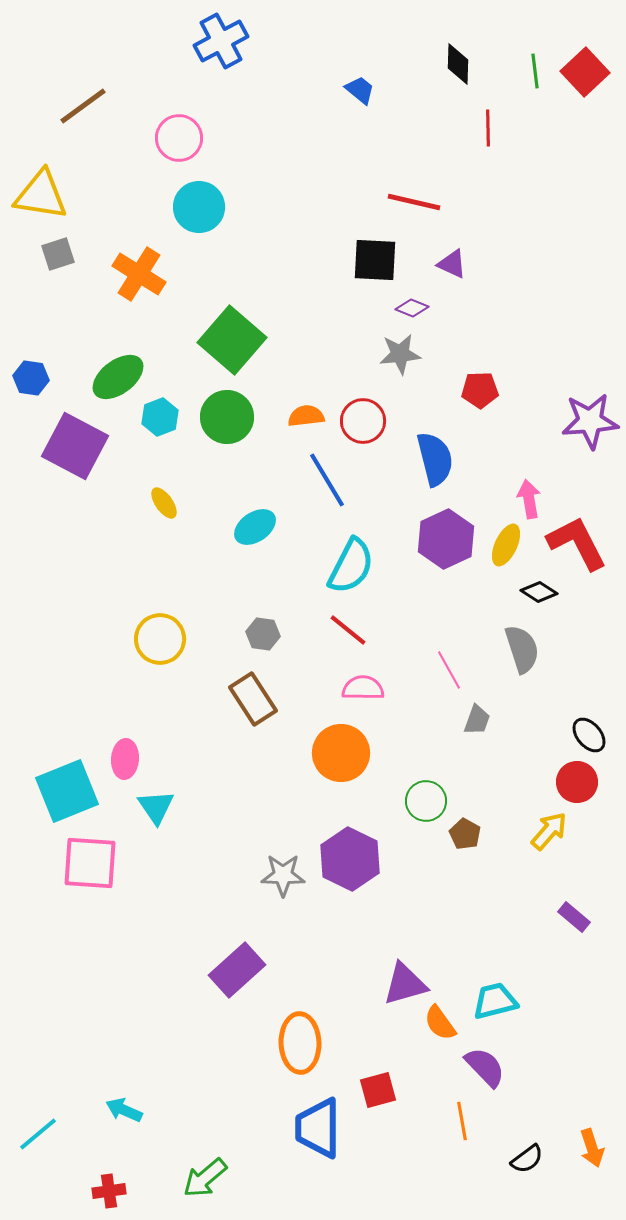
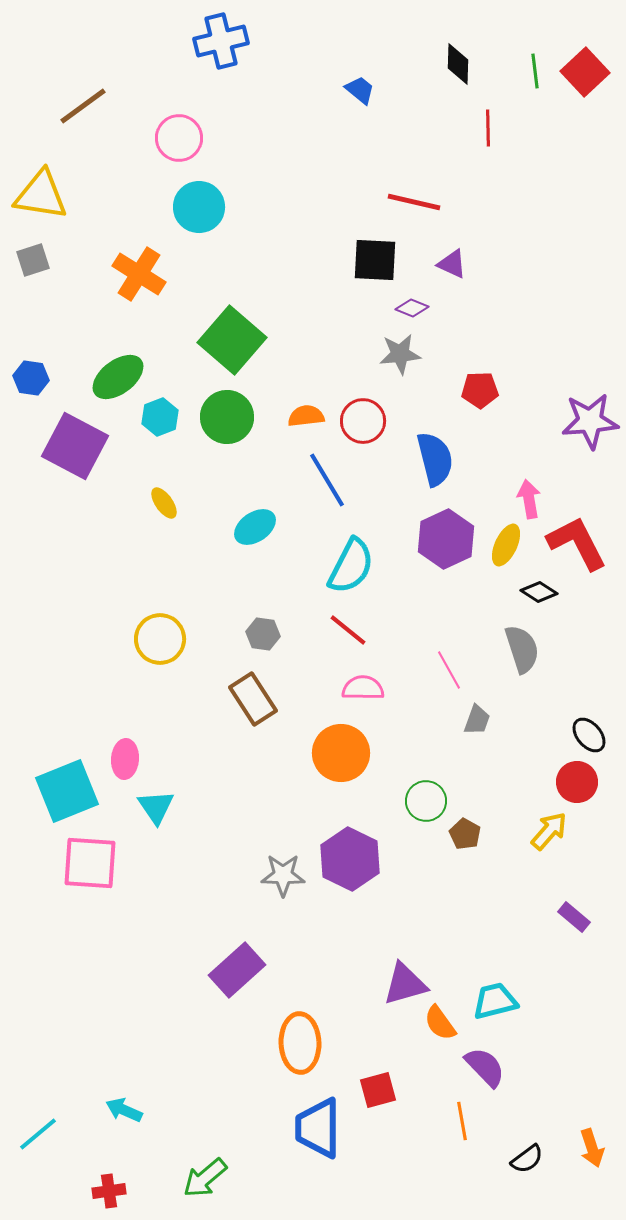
blue cross at (221, 41): rotated 14 degrees clockwise
gray square at (58, 254): moved 25 px left, 6 px down
